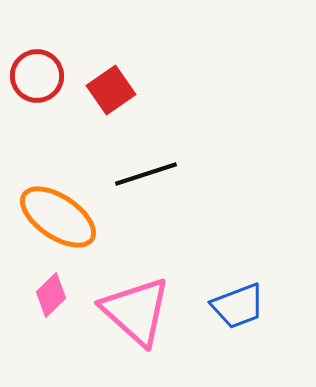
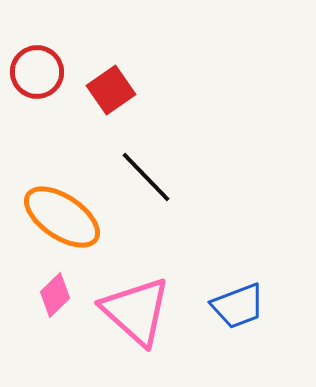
red circle: moved 4 px up
black line: moved 3 px down; rotated 64 degrees clockwise
orange ellipse: moved 4 px right
pink diamond: moved 4 px right
